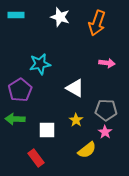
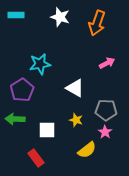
pink arrow: rotated 35 degrees counterclockwise
purple pentagon: moved 2 px right
yellow star: rotated 16 degrees counterclockwise
